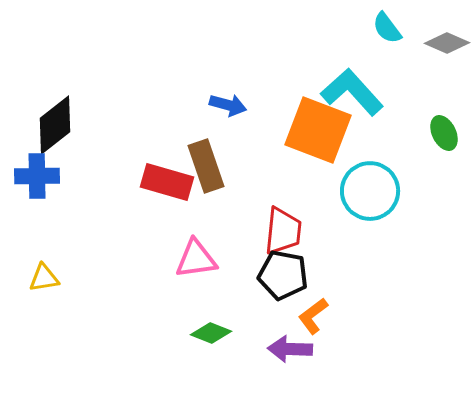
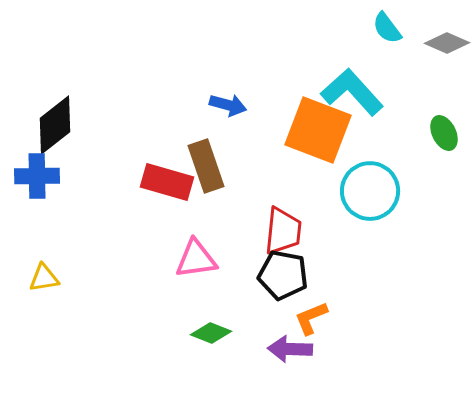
orange L-shape: moved 2 px left, 2 px down; rotated 15 degrees clockwise
